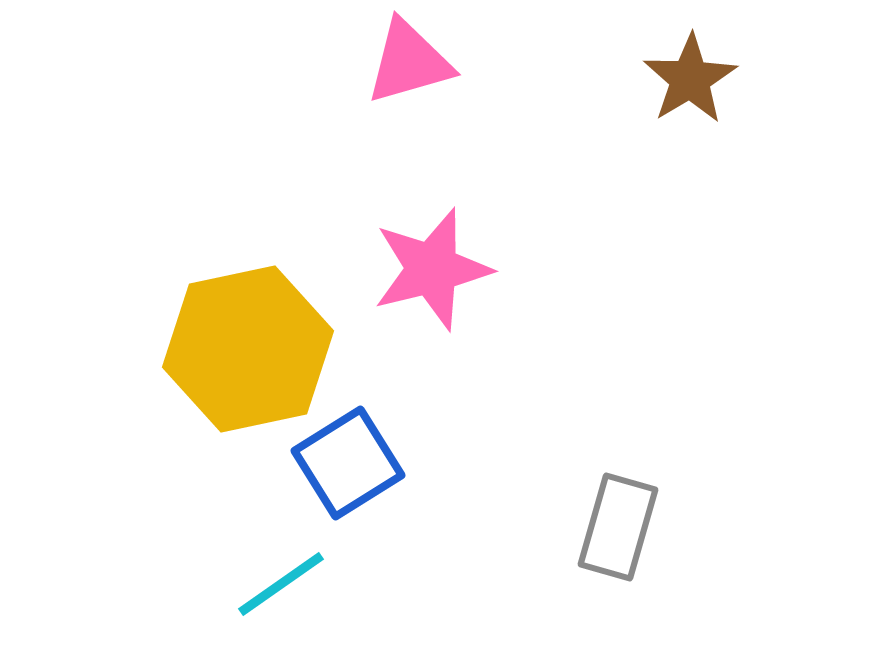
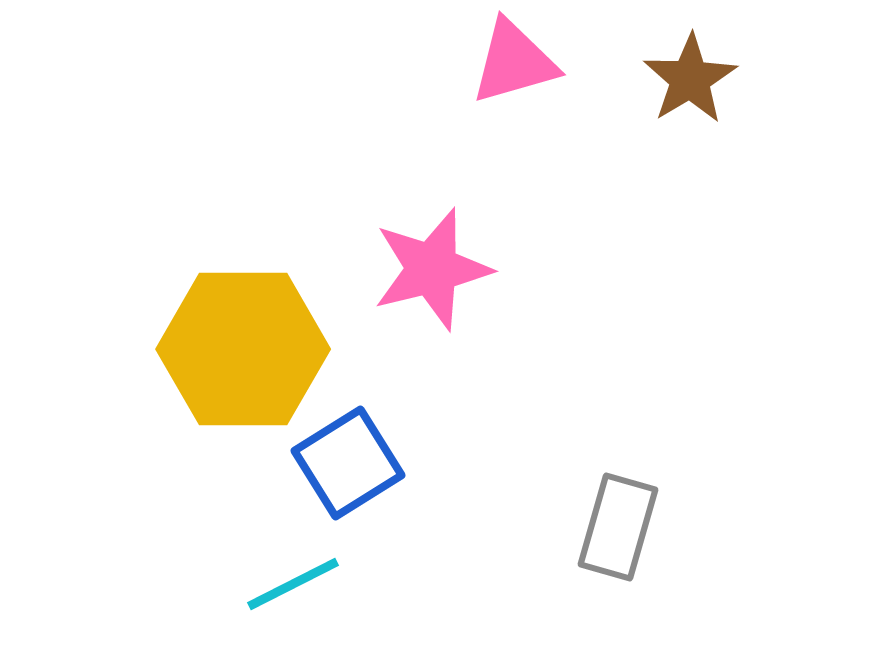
pink triangle: moved 105 px right
yellow hexagon: moved 5 px left; rotated 12 degrees clockwise
cyan line: moved 12 px right; rotated 8 degrees clockwise
